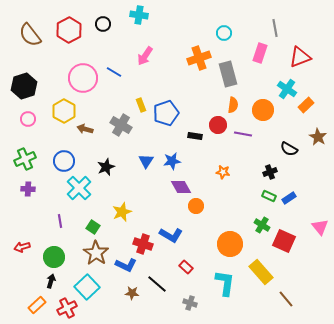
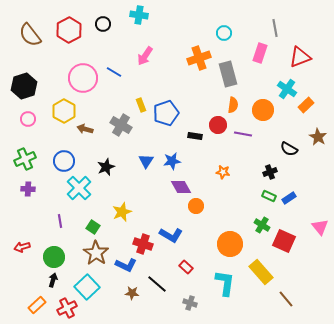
black arrow at (51, 281): moved 2 px right, 1 px up
